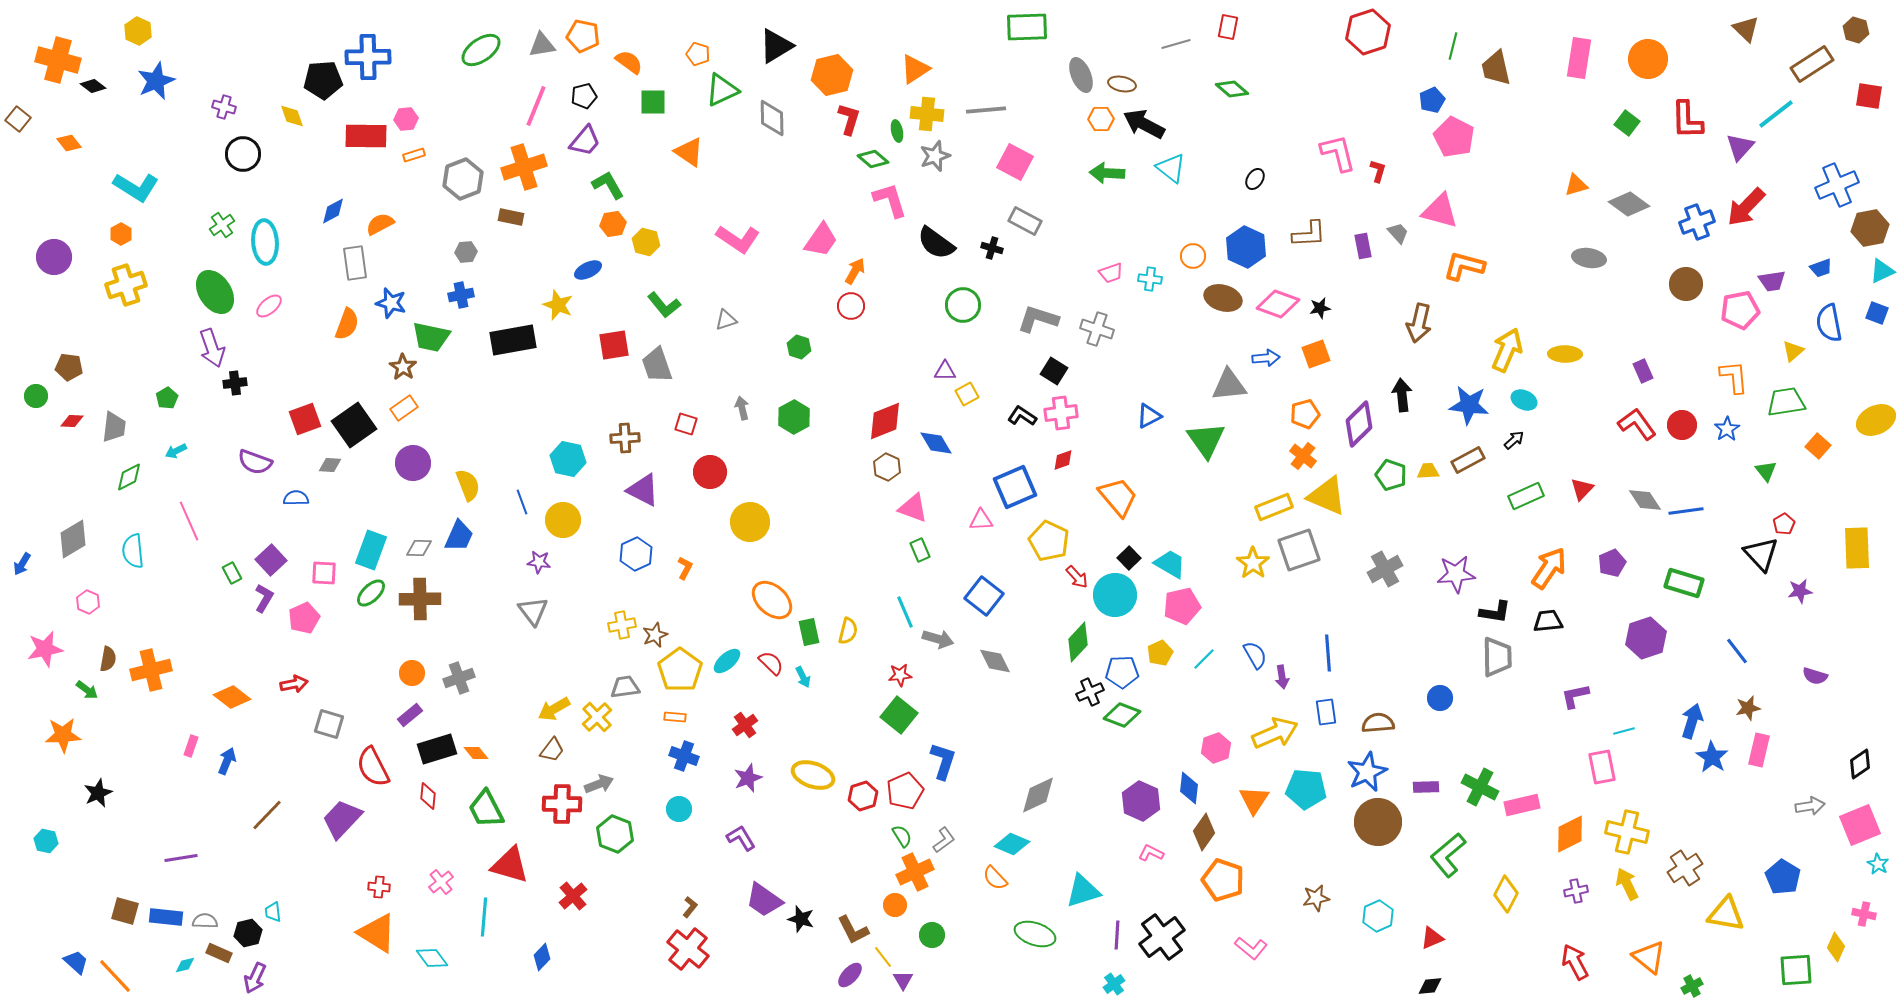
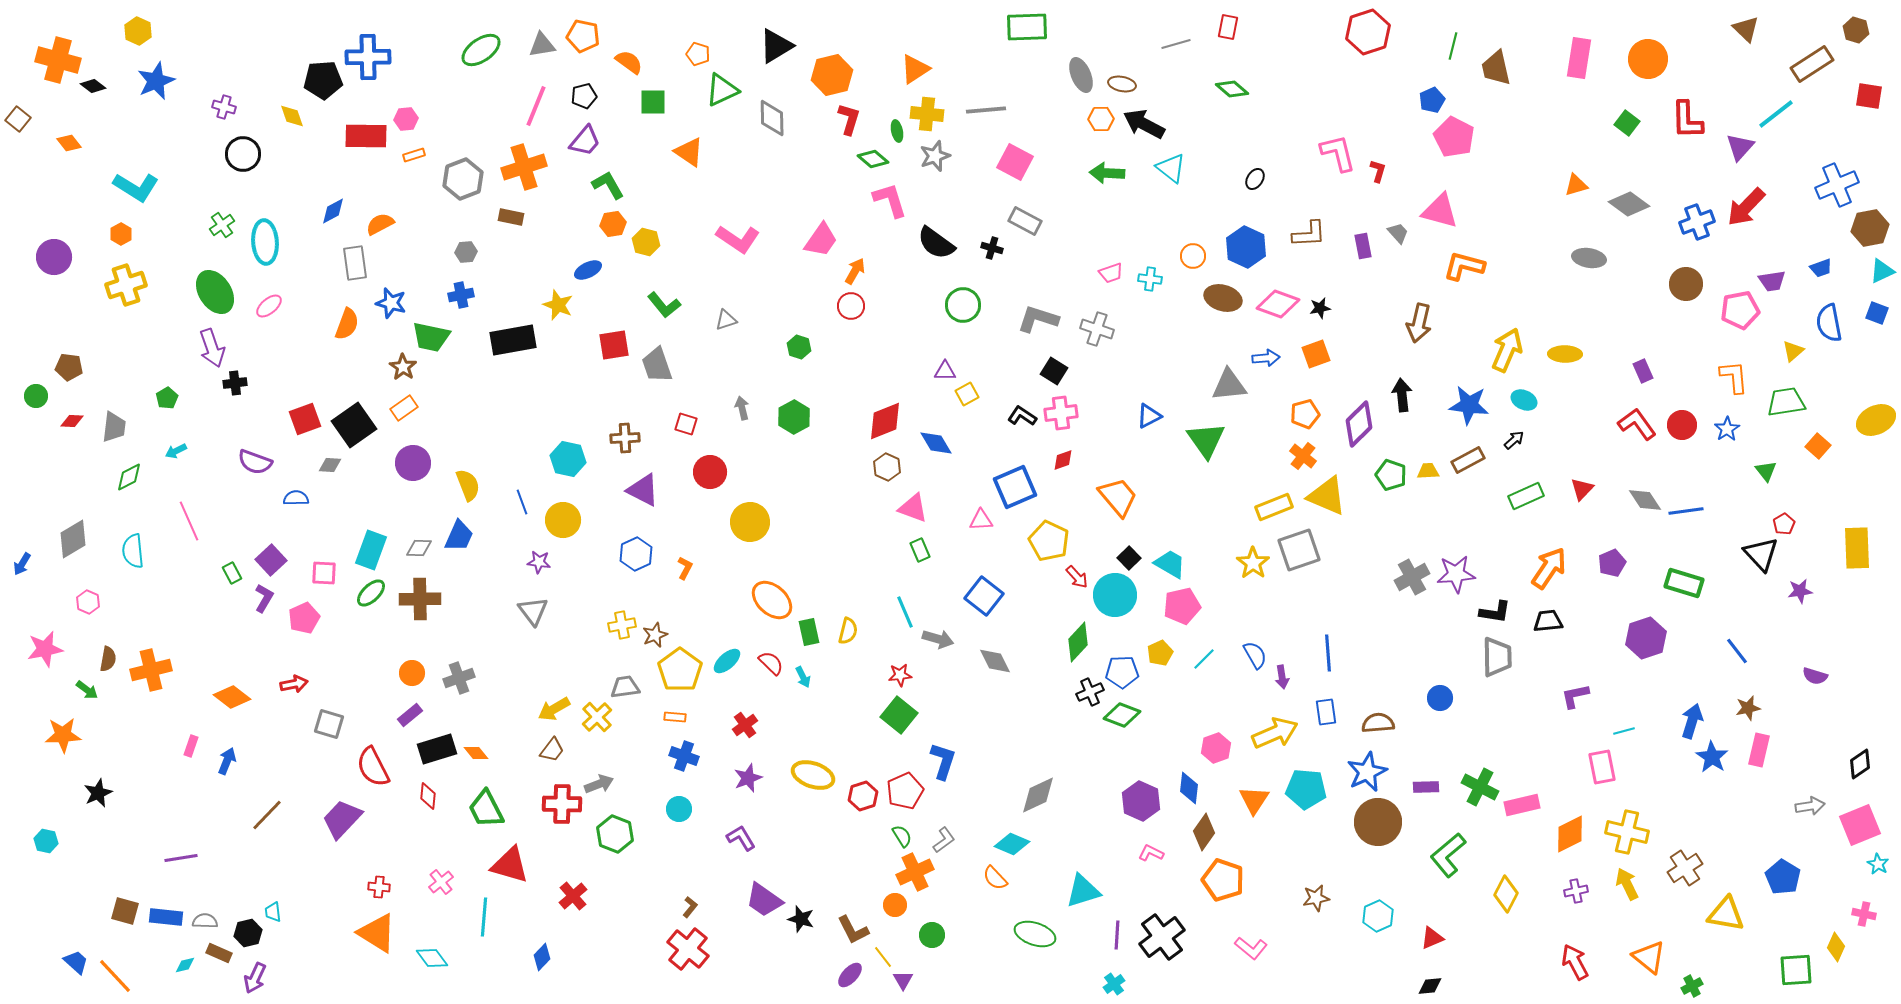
gray cross at (1385, 569): moved 27 px right, 8 px down
